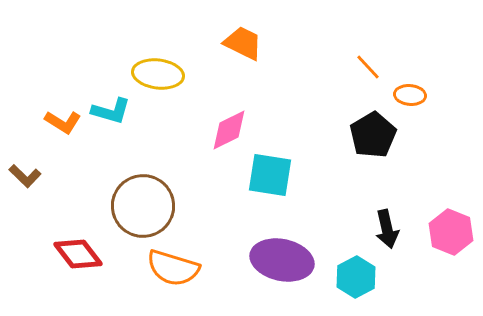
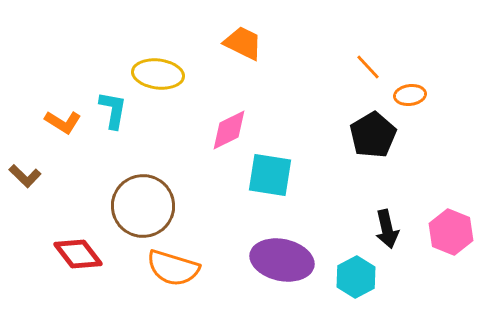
orange ellipse: rotated 12 degrees counterclockwise
cyan L-shape: moved 2 px right, 1 px up; rotated 96 degrees counterclockwise
